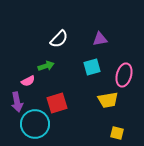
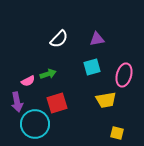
purple triangle: moved 3 px left
green arrow: moved 2 px right, 8 px down
yellow trapezoid: moved 2 px left
